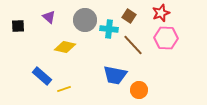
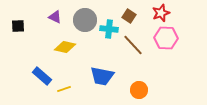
purple triangle: moved 6 px right; rotated 16 degrees counterclockwise
blue trapezoid: moved 13 px left, 1 px down
